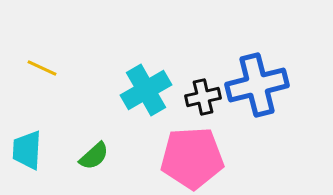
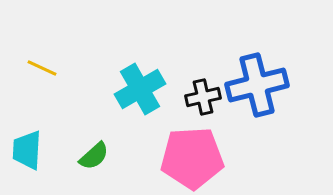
cyan cross: moved 6 px left, 1 px up
